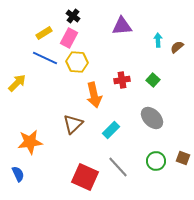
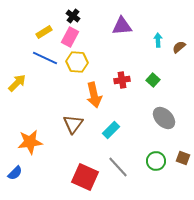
yellow rectangle: moved 1 px up
pink rectangle: moved 1 px right, 1 px up
brown semicircle: moved 2 px right
gray ellipse: moved 12 px right
brown triangle: rotated 10 degrees counterclockwise
blue semicircle: moved 3 px left, 1 px up; rotated 70 degrees clockwise
